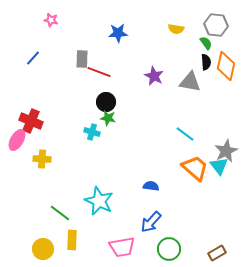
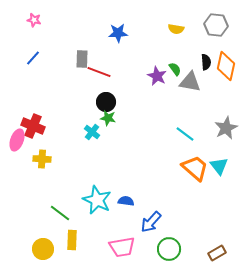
pink star: moved 17 px left
green semicircle: moved 31 px left, 26 px down
purple star: moved 3 px right
red cross: moved 2 px right, 5 px down
cyan cross: rotated 21 degrees clockwise
pink ellipse: rotated 10 degrees counterclockwise
gray star: moved 23 px up
blue semicircle: moved 25 px left, 15 px down
cyan star: moved 2 px left, 1 px up
